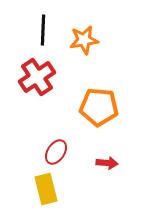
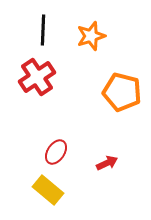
orange star: moved 7 px right, 4 px up; rotated 8 degrees counterclockwise
orange pentagon: moved 23 px right, 15 px up; rotated 9 degrees clockwise
red arrow: rotated 30 degrees counterclockwise
yellow rectangle: moved 2 px right, 1 px down; rotated 36 degrees counterclockwise
